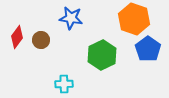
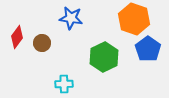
brown circle: moved 1 px right, 3 px down
green hexagon: moved 2 px right, 2 px down
